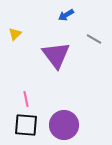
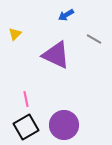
purple triangle: rotated 28 degrees counterclockwise
black square: moved 2 px down; rotated 35 degrees counterclockwise
